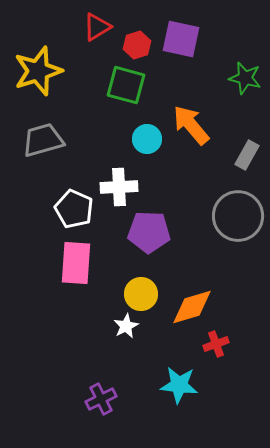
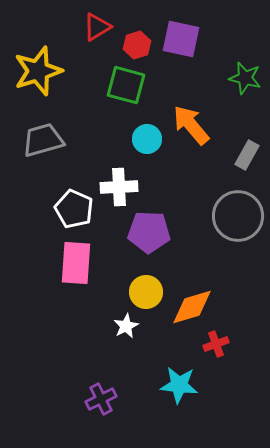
yellow circle: moved 5 px right, 2 px up
